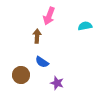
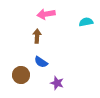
pink arrow: moved 3 px left, 2 px up; rotated 60 degrees clockwise
cyan semicircle: moved 1 px right, 4 px up
blue semicircle: moved 1 px left
